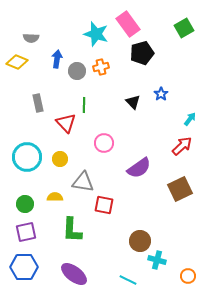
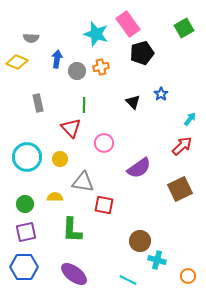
red triangle: moved 5 px right, 5 px down
